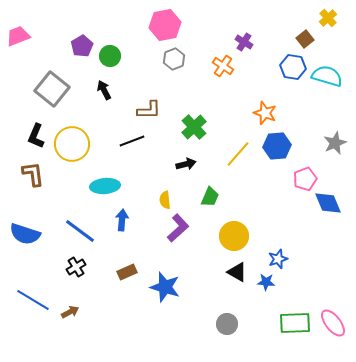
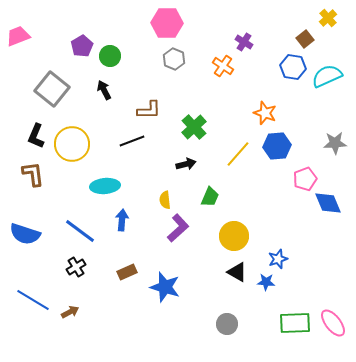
pink hexagon at (165, 25): moved 2 px right, 2 px up; rotated 12 degrees clockwise
gray hexagon at (174, 59): rotated 15 degrees counterclockwise
cyan semicircle at (327, 76): rotated 40 degrees counterclockwise
gray star at (335, 143): rotated 20 degrees clockwise
